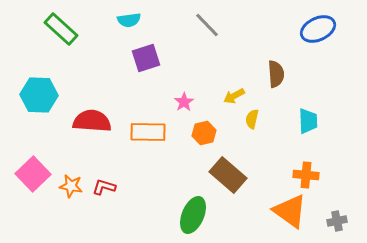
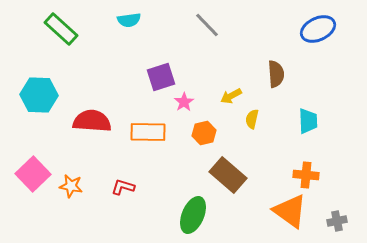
purple square: moved 15 px right, 19 px down
yellow arrow: moved 3 px left
red L-shape: moved 19 px right
